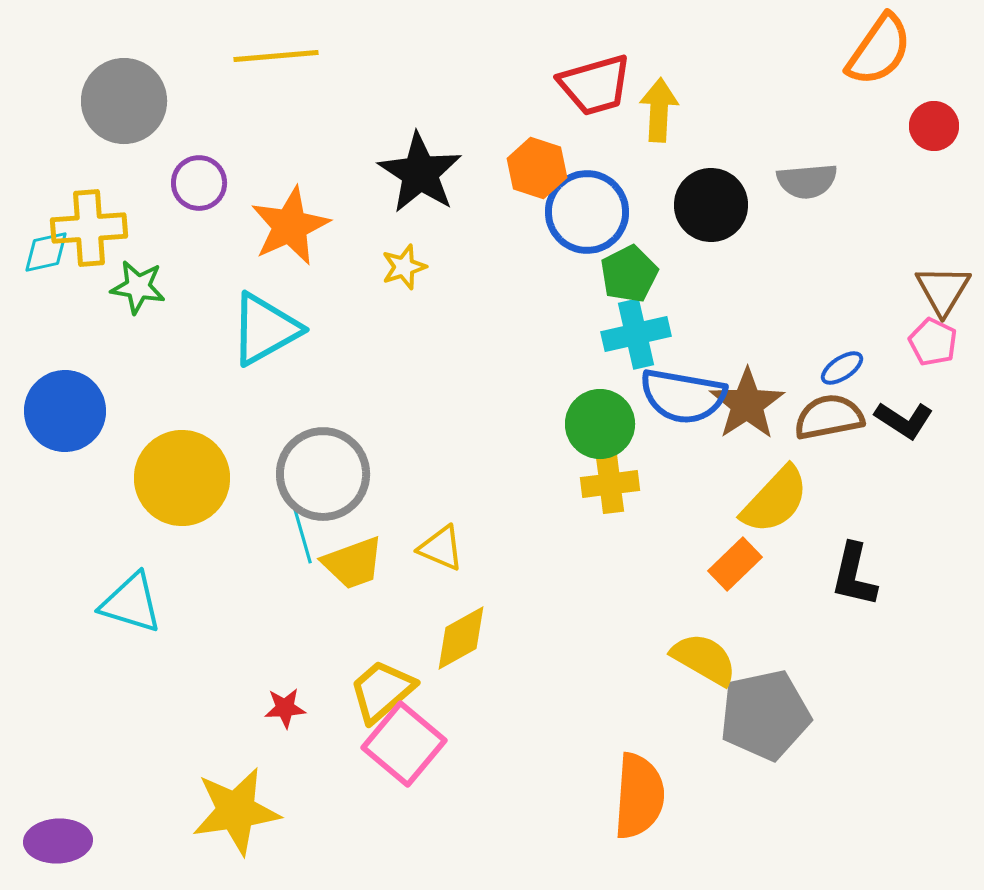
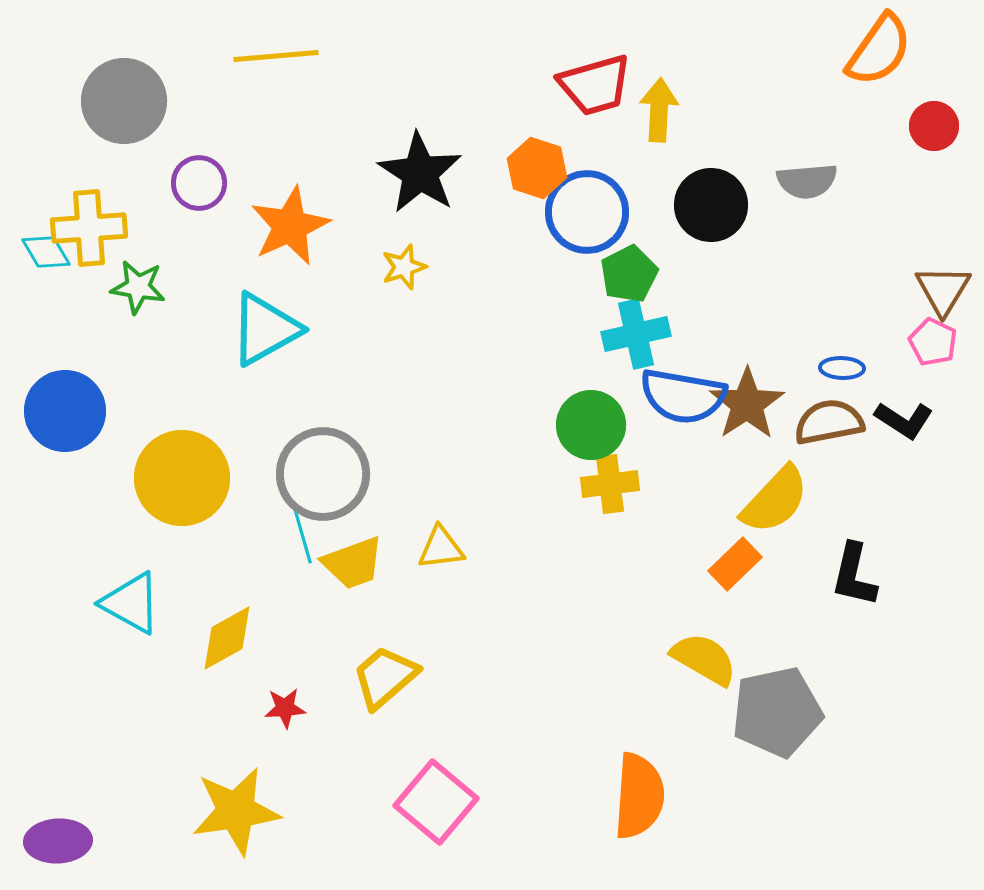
cyan diamond at (46, 252): rotated 72 degrees clockwise
blue ellipse at (842, 368): rotated 36 degrees clockwise
brown semicircle at (829, 417): moved 5 px down
green circle at (600, 424): moved 9 px left, 1 px down
yellow triangle at (441, 548): rotated 30 degrees counterclockwise
cyan triangle at (131, 603): rotated 12 degrees clockwise
yellow diamond at (461, 638): moved 234 px left
yellow trapezoid at (382, 691): moved 3 px right, 14 px up
gray pentagon at (765, 715): moved 12 px right, 3 px up
pink square at (404, 744): moved 32 px right, 58 px down
